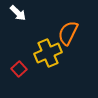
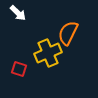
red square: rotated 28 degrees counterclockwise
